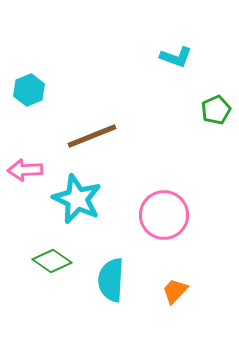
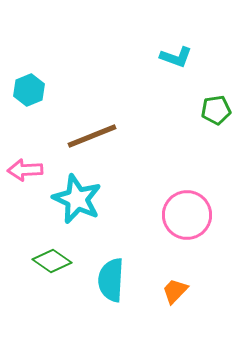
green pentagon: rotated 16 degrees clockwise
pink circle: moved 23 px right
